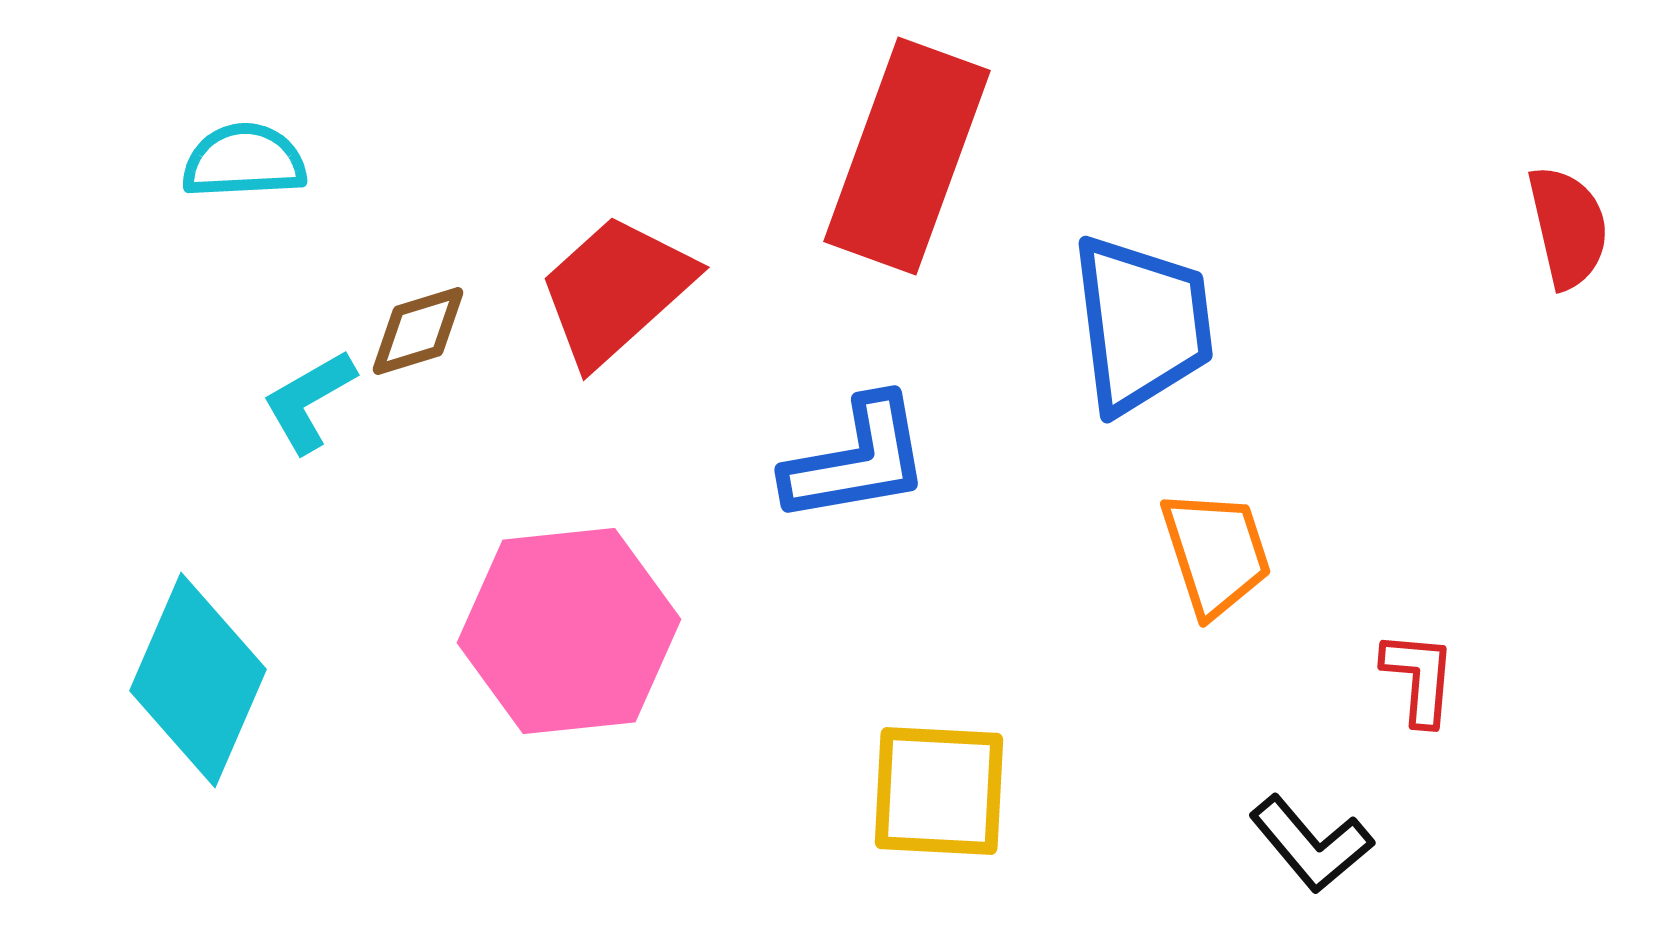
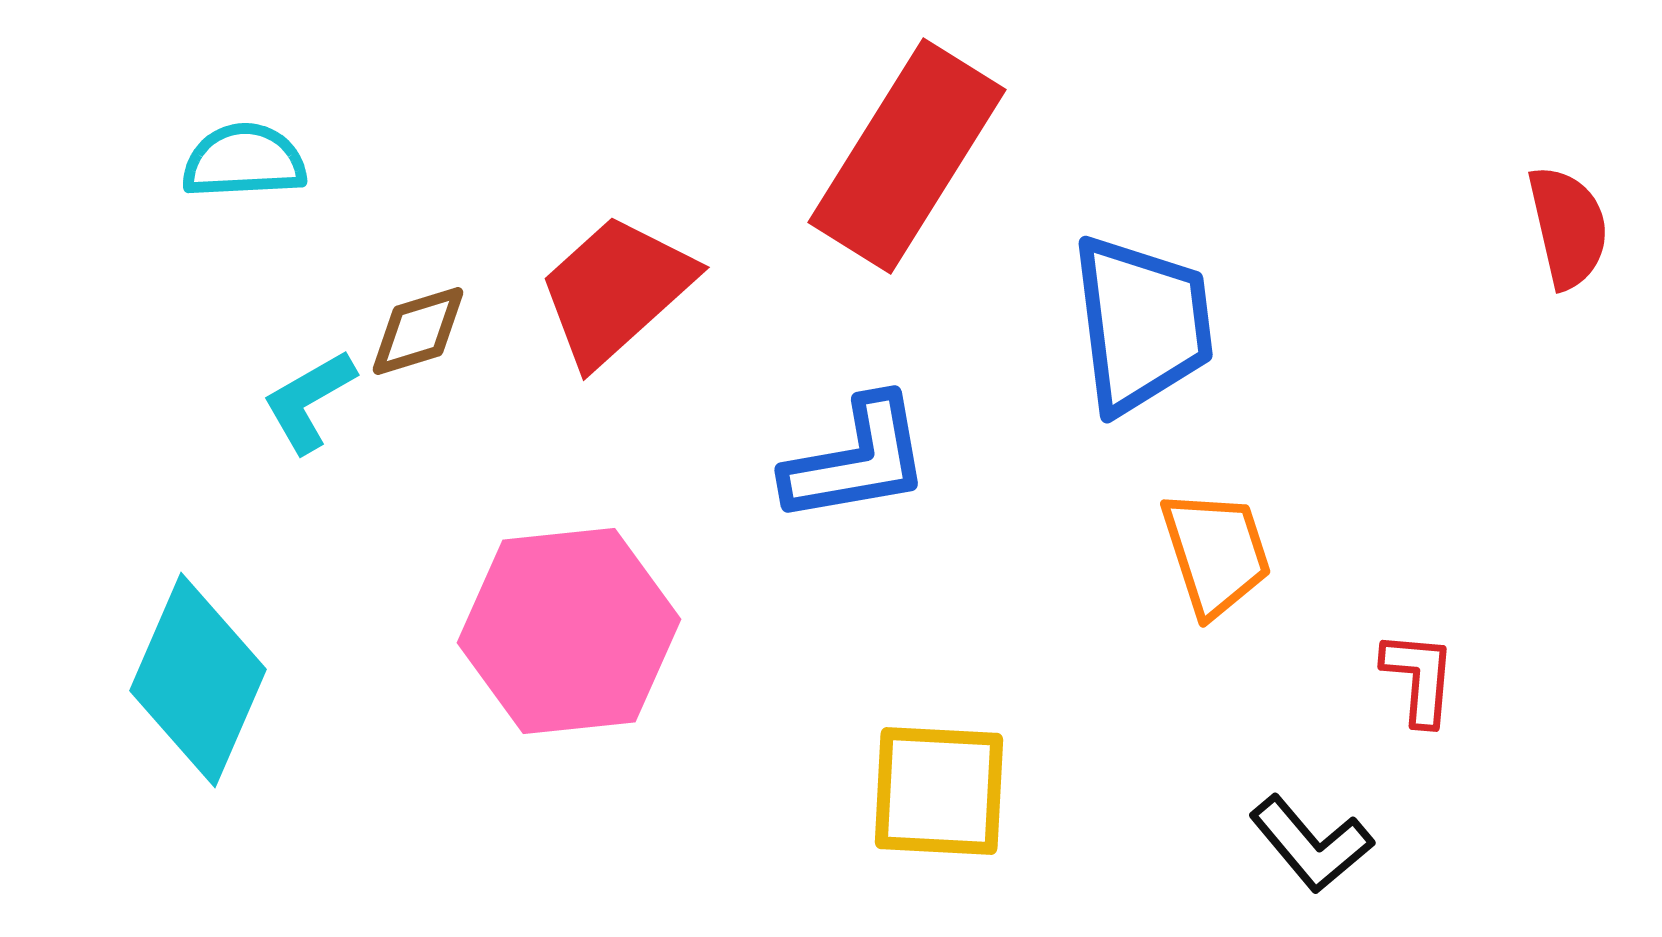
red rectangle: rotated 12 degrees clockwise
